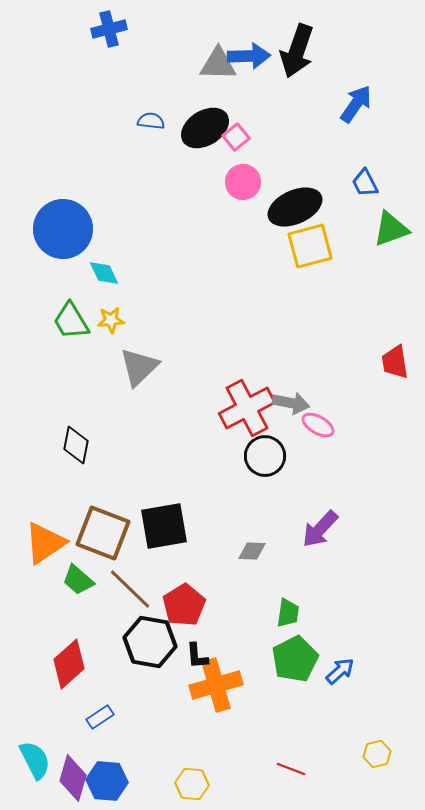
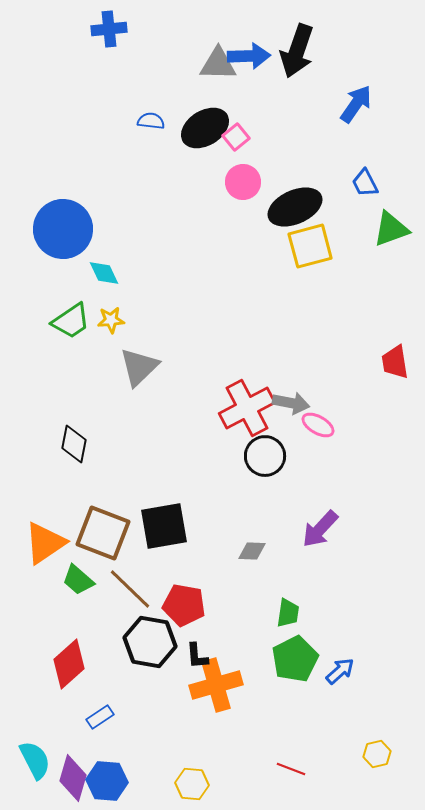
blue cross at (109, 29): rotated 8 degrees clockwise
green trapezoid at (71, 321): rotated 93 degrees counterclockwise
black diamond at (76, 445): moved 2 px left, 1 px up
red pentagon at (184, 605): rotated 30 degrees counterclockwise
